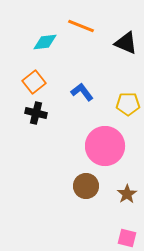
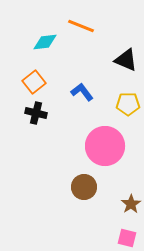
black triangle: moved 17 px down
brown circle: moved 2 px left, 1 px down
brown star: moved 4 px right, 10 px down
